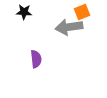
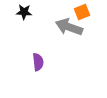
gray arrow: rotated 28 degrees clockwise
purple semicircle: moved 2 px right, 3 px down
